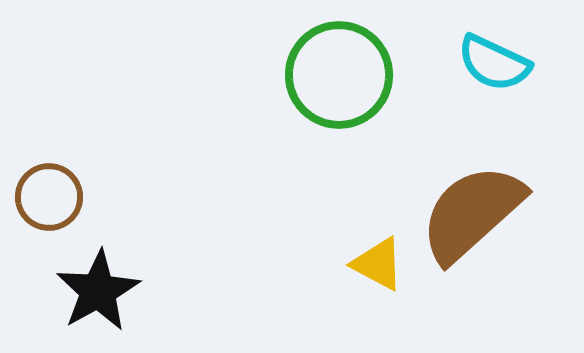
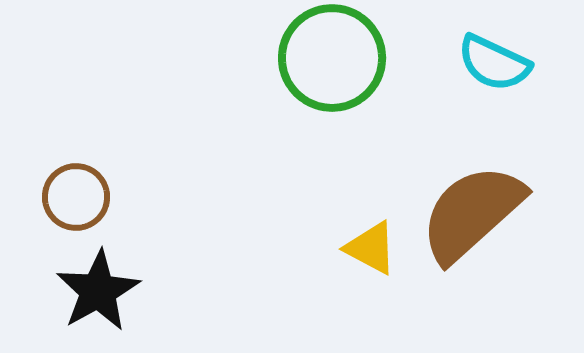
green circle: moved 7 px left, 17 px up
brown circle: moved 27 px right
yellow triangle: moved 7 px left, 16 px up
